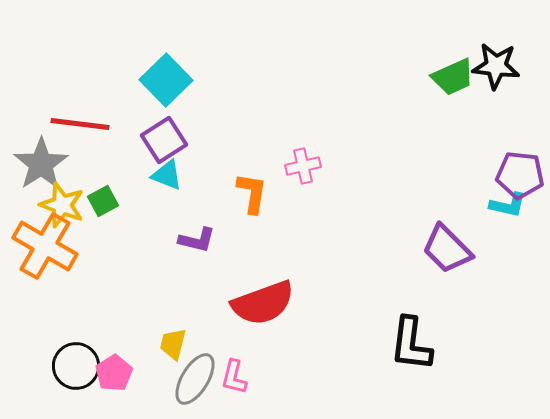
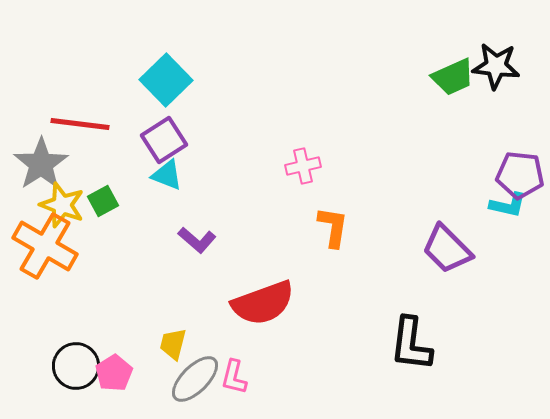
orange L-shape: moved 81 px right, 34 px down
purple L-shape: rotated 27 degrees clockwise
gray ellipse: rotated 14 degrees clockwise
